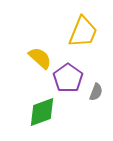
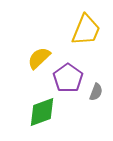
yellow trapezoid: moved 3 px right, 2 px up
yellow semicircle: moved 1 px left; rotated 85 degrees counterclockwise
